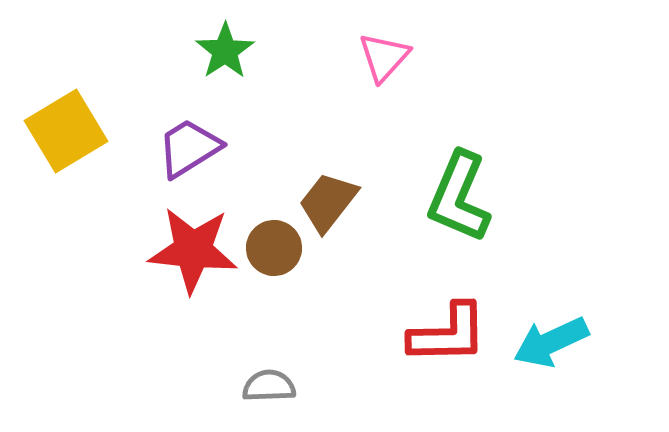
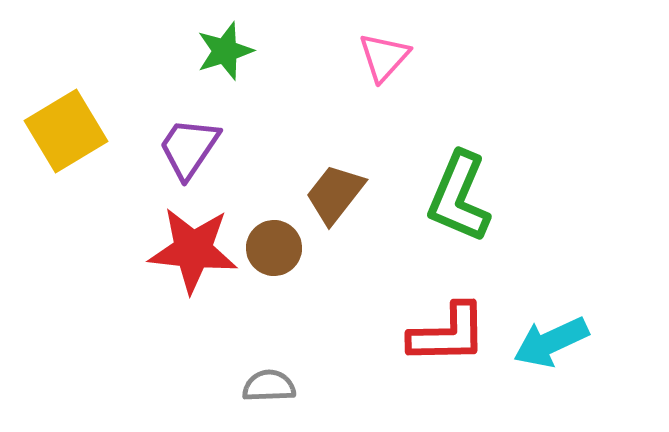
green star: rotated 16 degrees clockwise
purple trapezoid: rotated 24 degrees counterclockwise
brown trapezoid: moved 7 px right, 8 px up
